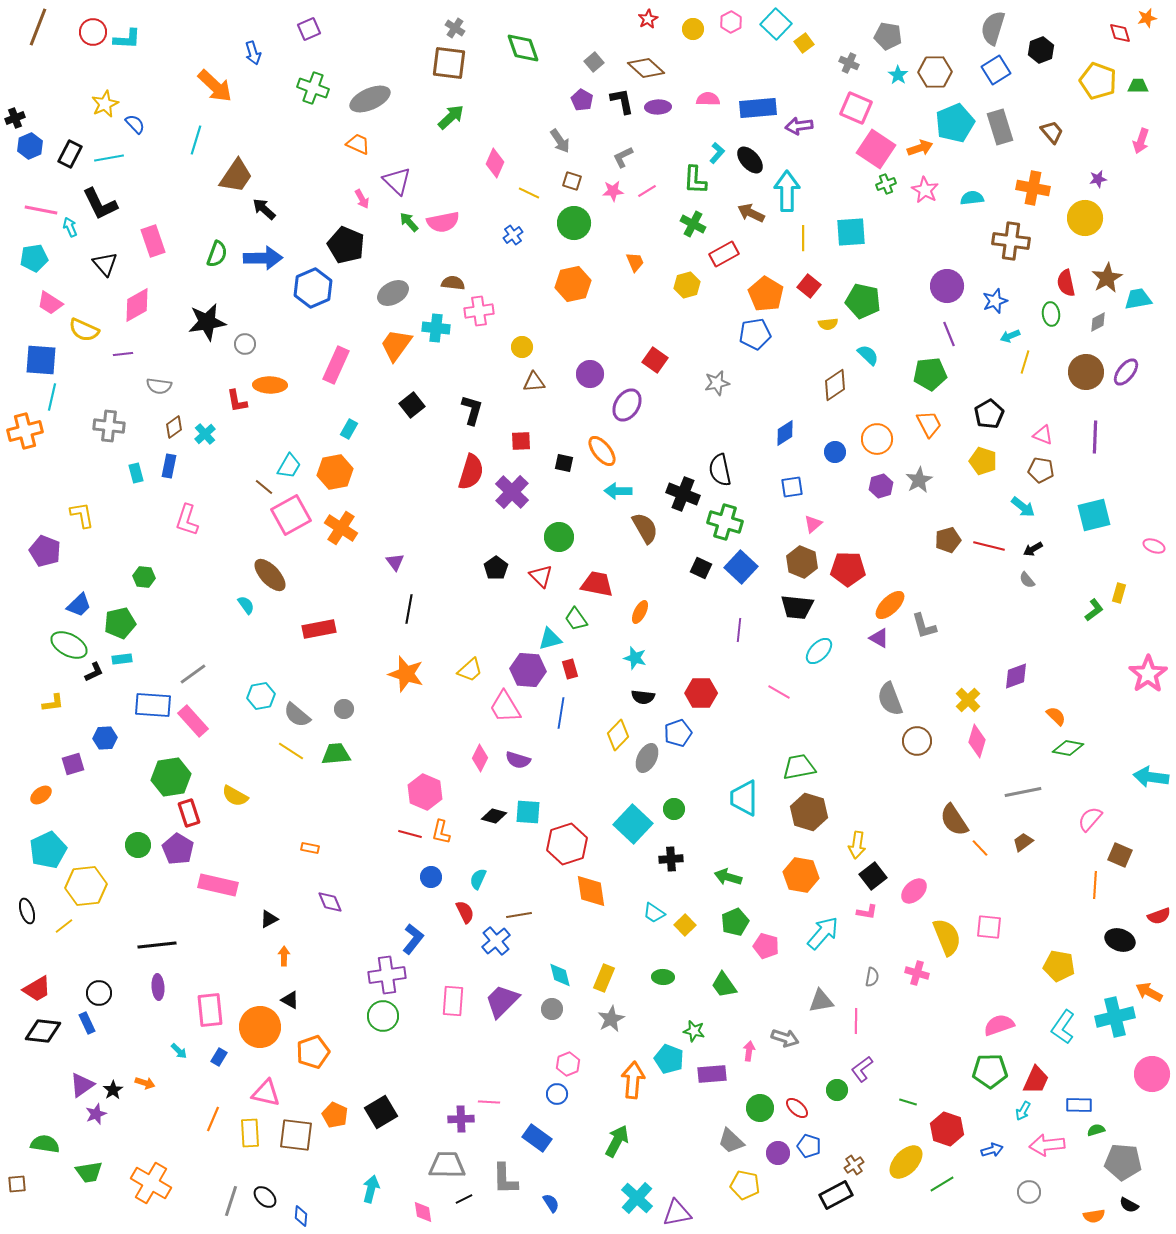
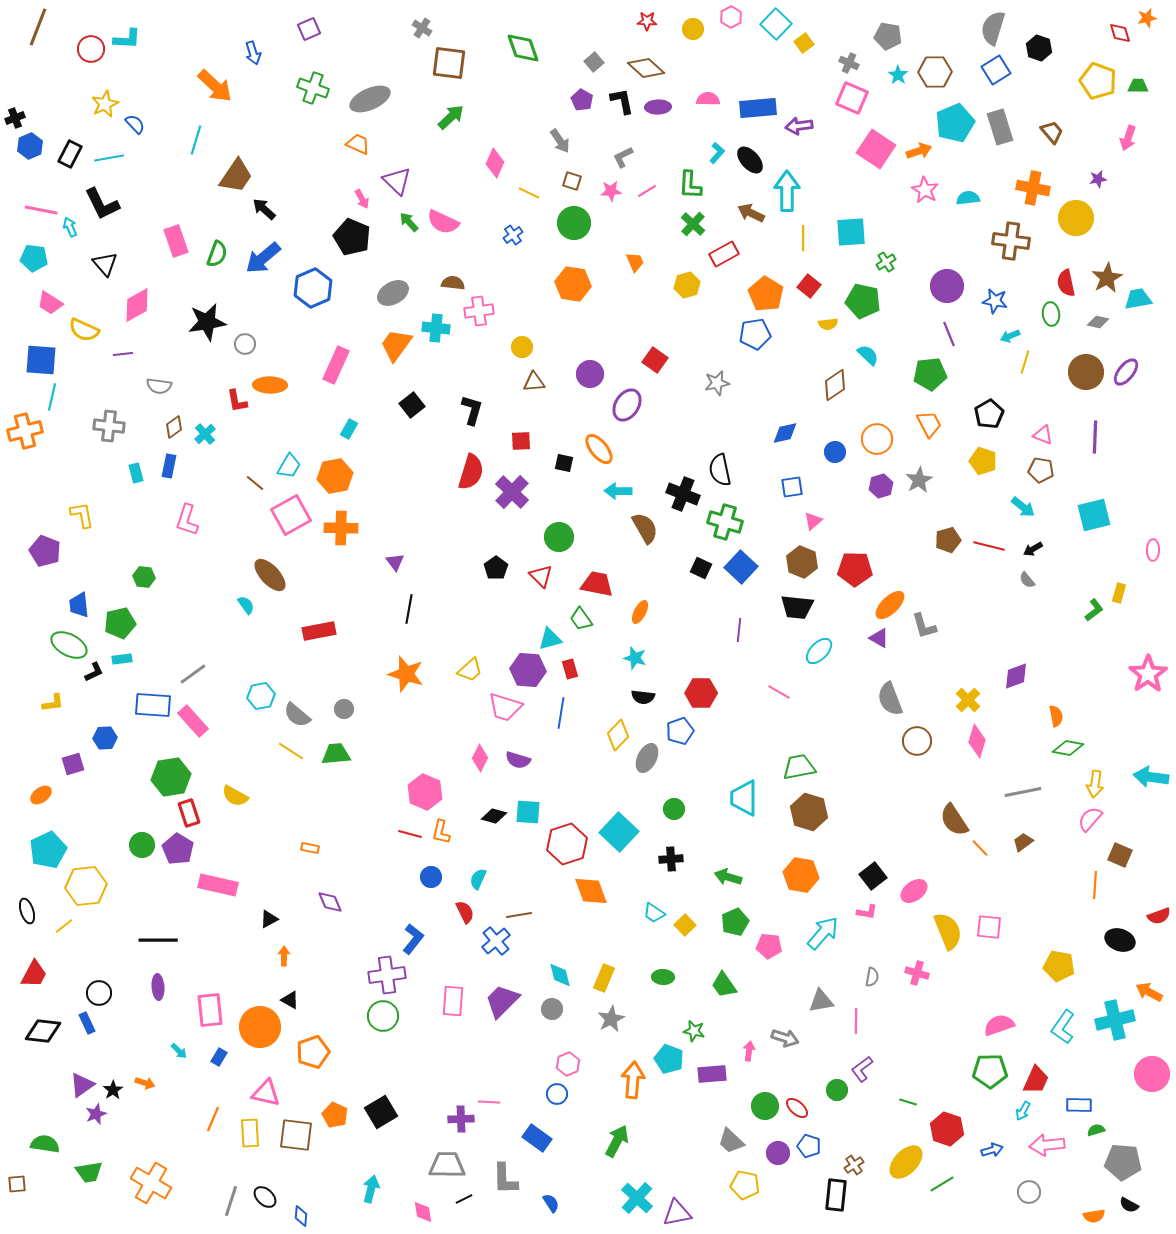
red star at (648, 19): moved 1 px left, 2 px down; rotated 30 degrees clockwise
pink hexagon at (731, 22): moved 5 px up
gray cross at (455, 28): moved 33 px left
red circle at (93, 32): moved 2 px left, 17 px down
black hexagon at (1041, 50): moved 2 px left, 2 px up; rotated 20 degrees counterclockwise
pink square at (856, 108): moved 4 px left, 10 px up
pink arrow at (1141, 141): moved 13 px left, 3 px up
orange arrow at (920, 148): moved 1 px left, 3 px down
green L-shape at (695, 180): moved 5 px left, 5 px down
green cross at (886, 184): moved 78 px down; rotated 12 degrees counterclockwise
pink star at (613, 191): moved 2 px left
cyan semicircle at (972, 198): moved 4 px left
black L-shape at (100, 204): moved 2 px right
yellow circle at (1085, 218): moved 9 px left
pink semicircle at (443, 222): rotated 36 degrees clockwise
green cross at (693, 224): rotated 15 degrees clockwise
pink rectangle at (153, 241): moved 23 px right
black pentagon at (346, 245): moved 6 px right, 8 px up
cyan pentagon at (34, 258): rotated 16 degrees clockwise
blue arrow at (263, 258): rotated 141 degrees clockwise
orange hexagon at (573, 284): rotated 20 degrees clockwise
blue star at (995, 301): rotated 30 degrees clockwise
gray diamond at (1098, 322): rotated 40 degrees clockwise
blue diamond at (785, 433): rotated 20 degrees clockwise
orange ellipse at (602, 451): moved 3 px left, 2 px up
orange hexagon at (335, 472): moved 4 px down
brown line at (264, 487): moved 9 px left, 4 px up
pink triangle at (813, 524): moved 3 px up
orange cross at (341, 528): rotated 32 degrees counterclockwise
pink ellipse at (1154, 546): moved 1 px left, 4 px down; rotated 70 degrees clockwise
red pentagon at (848, 569): moved 7 px right
blue trapezoid at (79, 605): rotated 128 degrees clockwise
green trapezoid at (576, 619): moved 5 px right
red rectangle at (319, 629): moved 2 px down
pink trapezoid at (505, 707): rotated 42 degrees counterclockwise
orange semicircle at (1056, 716): rotated 35 degrees clockwise
blue pentagon at (678, 733): moved 2 px right, 2 px up
cyan square at (633, 824): moved 14 px left, 8 px down
green circle at (138, 845): moved 4 px right
yellow arrow at (857, 845): moved 238 px right, 61 px up
orange diamond at (591, 891): rotated 12 degrees counterclockwise
pink ellipse at (914, 891): rotated 8 degrees clockwise
yellow semicircle at (947, 937): moved 1 px right, 6 px up
black line at (157, 945): moved 1 px right, 5 px up; rotated 6 degrees clockwise
pink pentagon at (766, 946): moved 3 px right; rotated 10 degrees counterclockwise
red trapezoid at (37, 989): moved 3 px left, 15 px up; rotated 32 degrees counterclockwise
cyan cross at (1115, 1017): moved 3 px down
green circle at (760, 1108): moved 5 px right, 2 px up
black rectangle at (836, 1195): rotated 56 degrees counterclockwise
